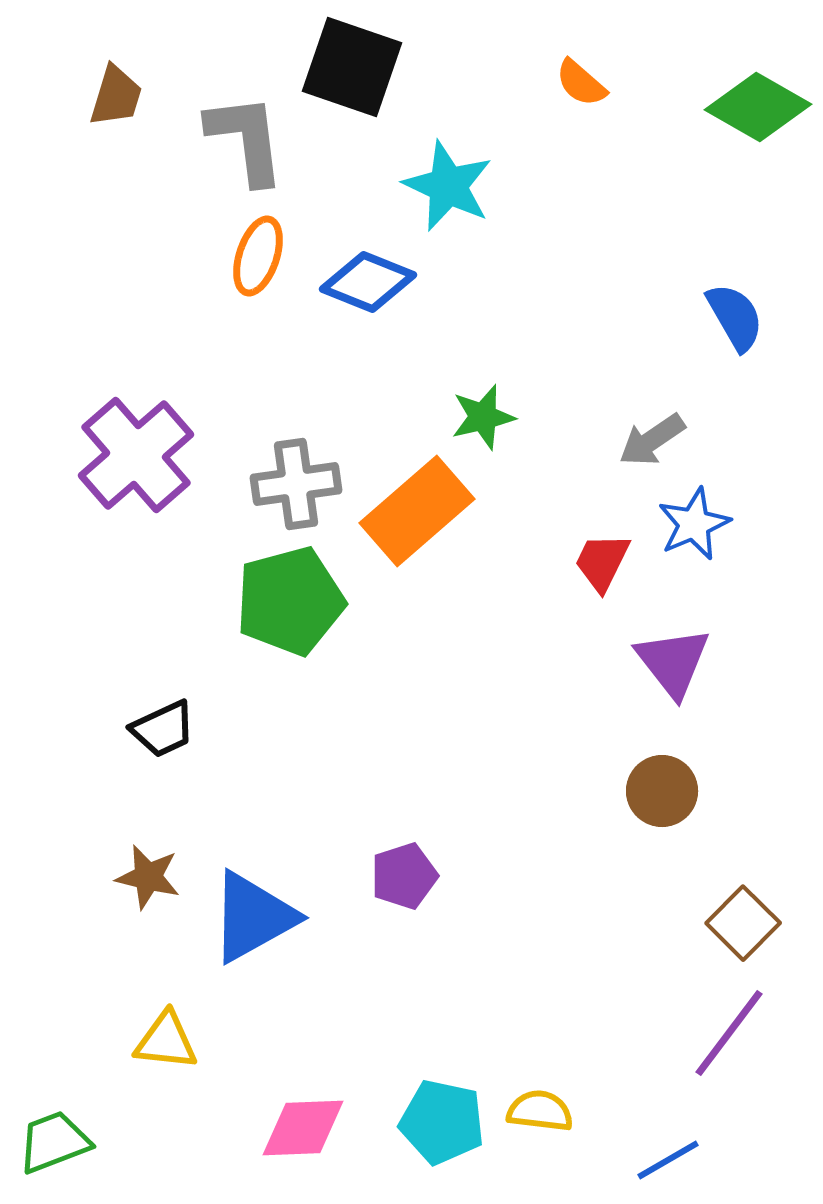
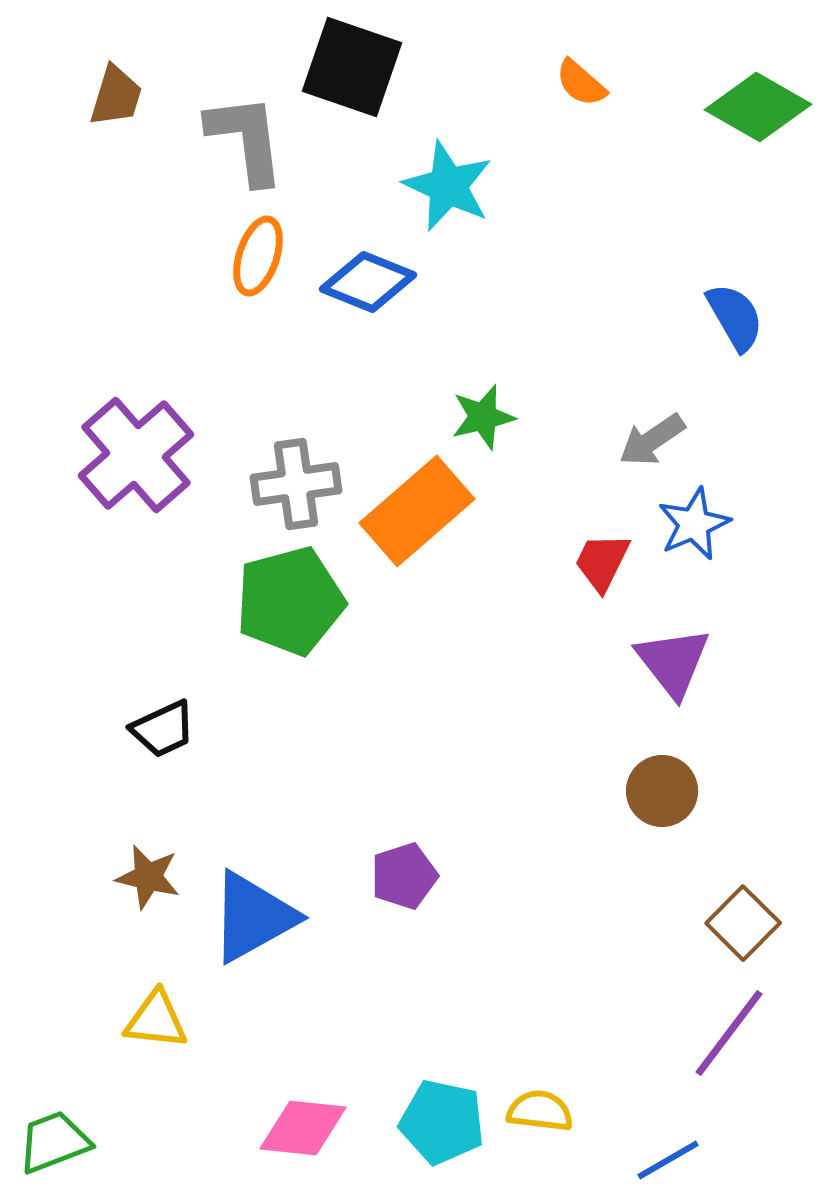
yellow triangle: moved 10 px left, 21 px up
pink diamond: rotated 8 degrees clockwise
